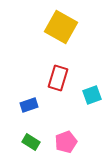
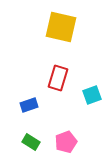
yellow square: rotated 16 degrees counterclockwise
